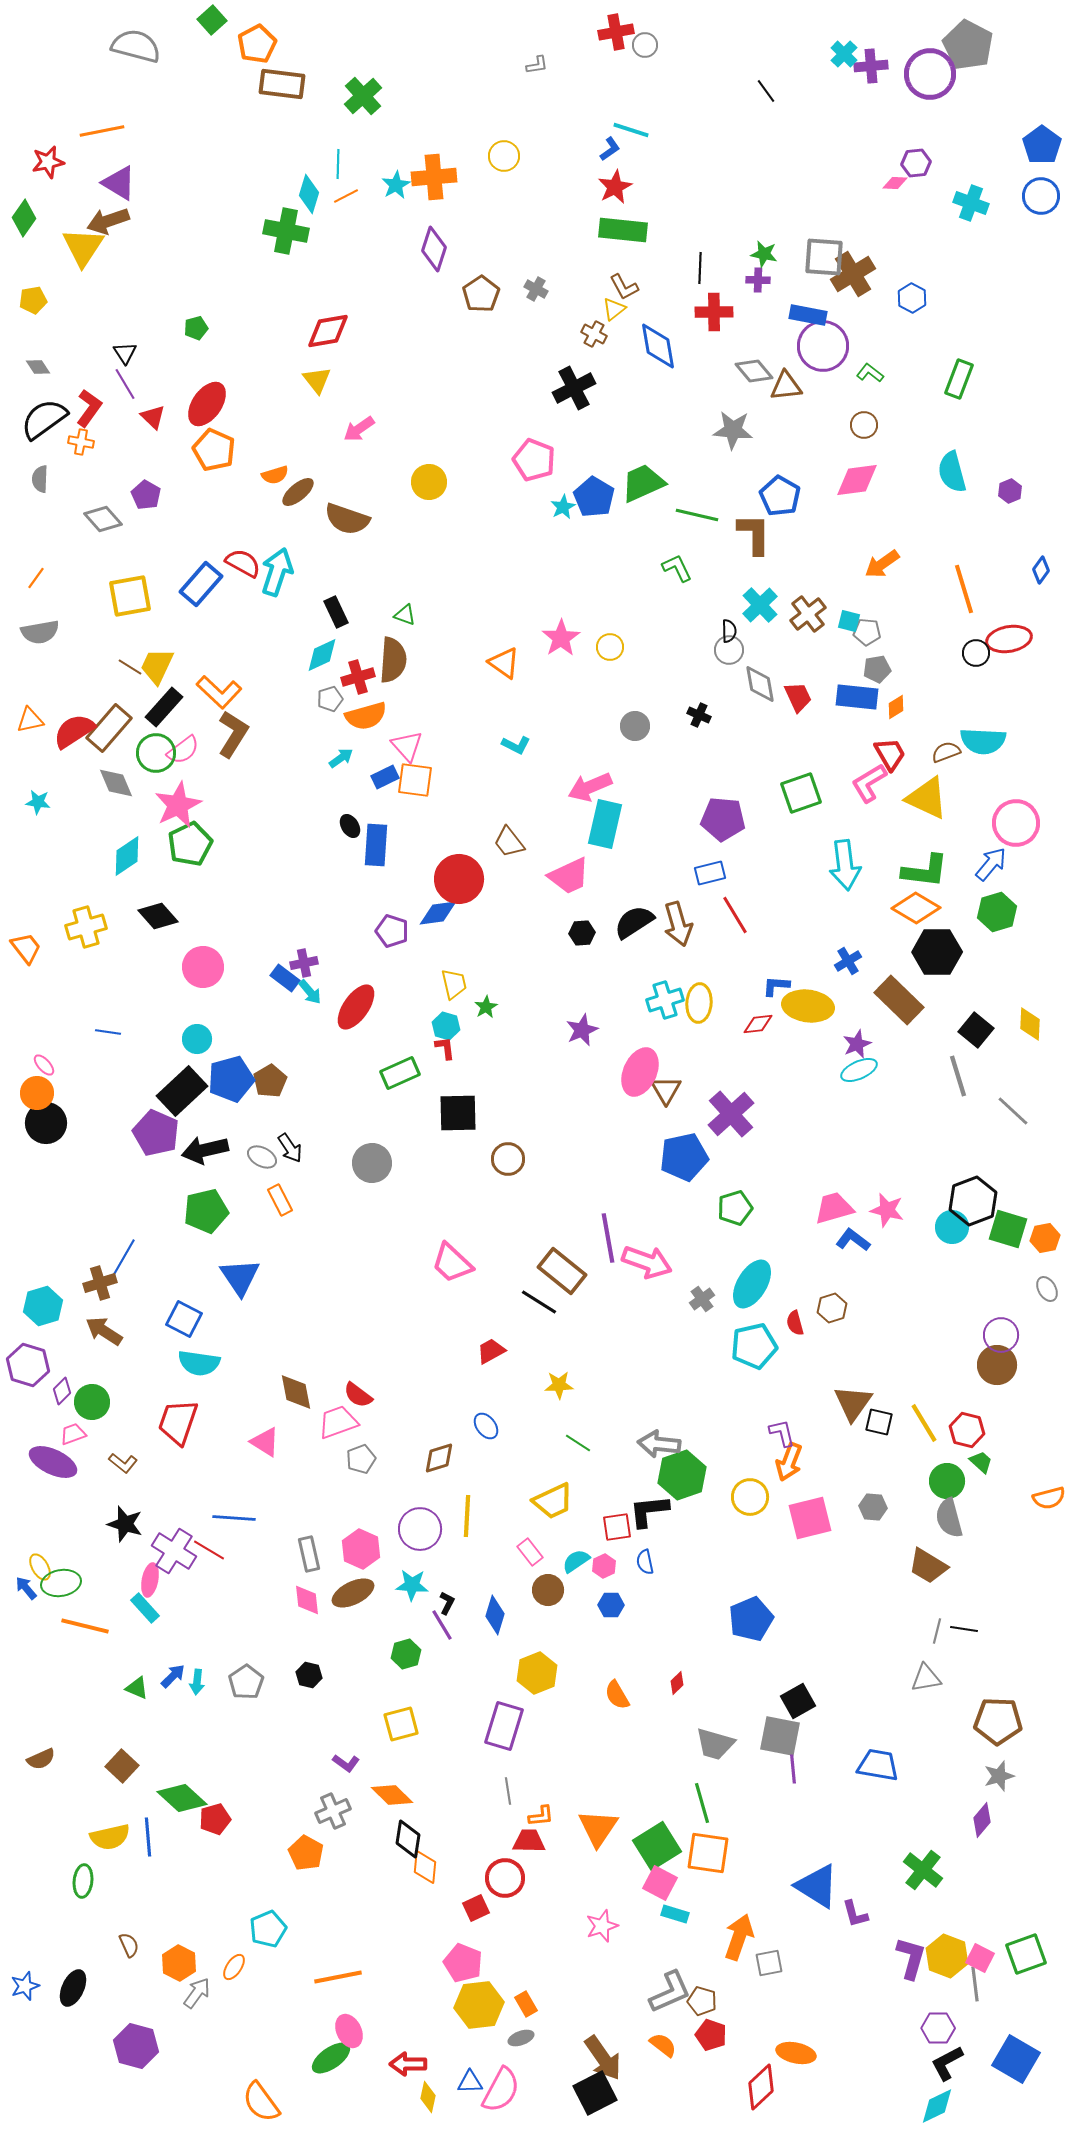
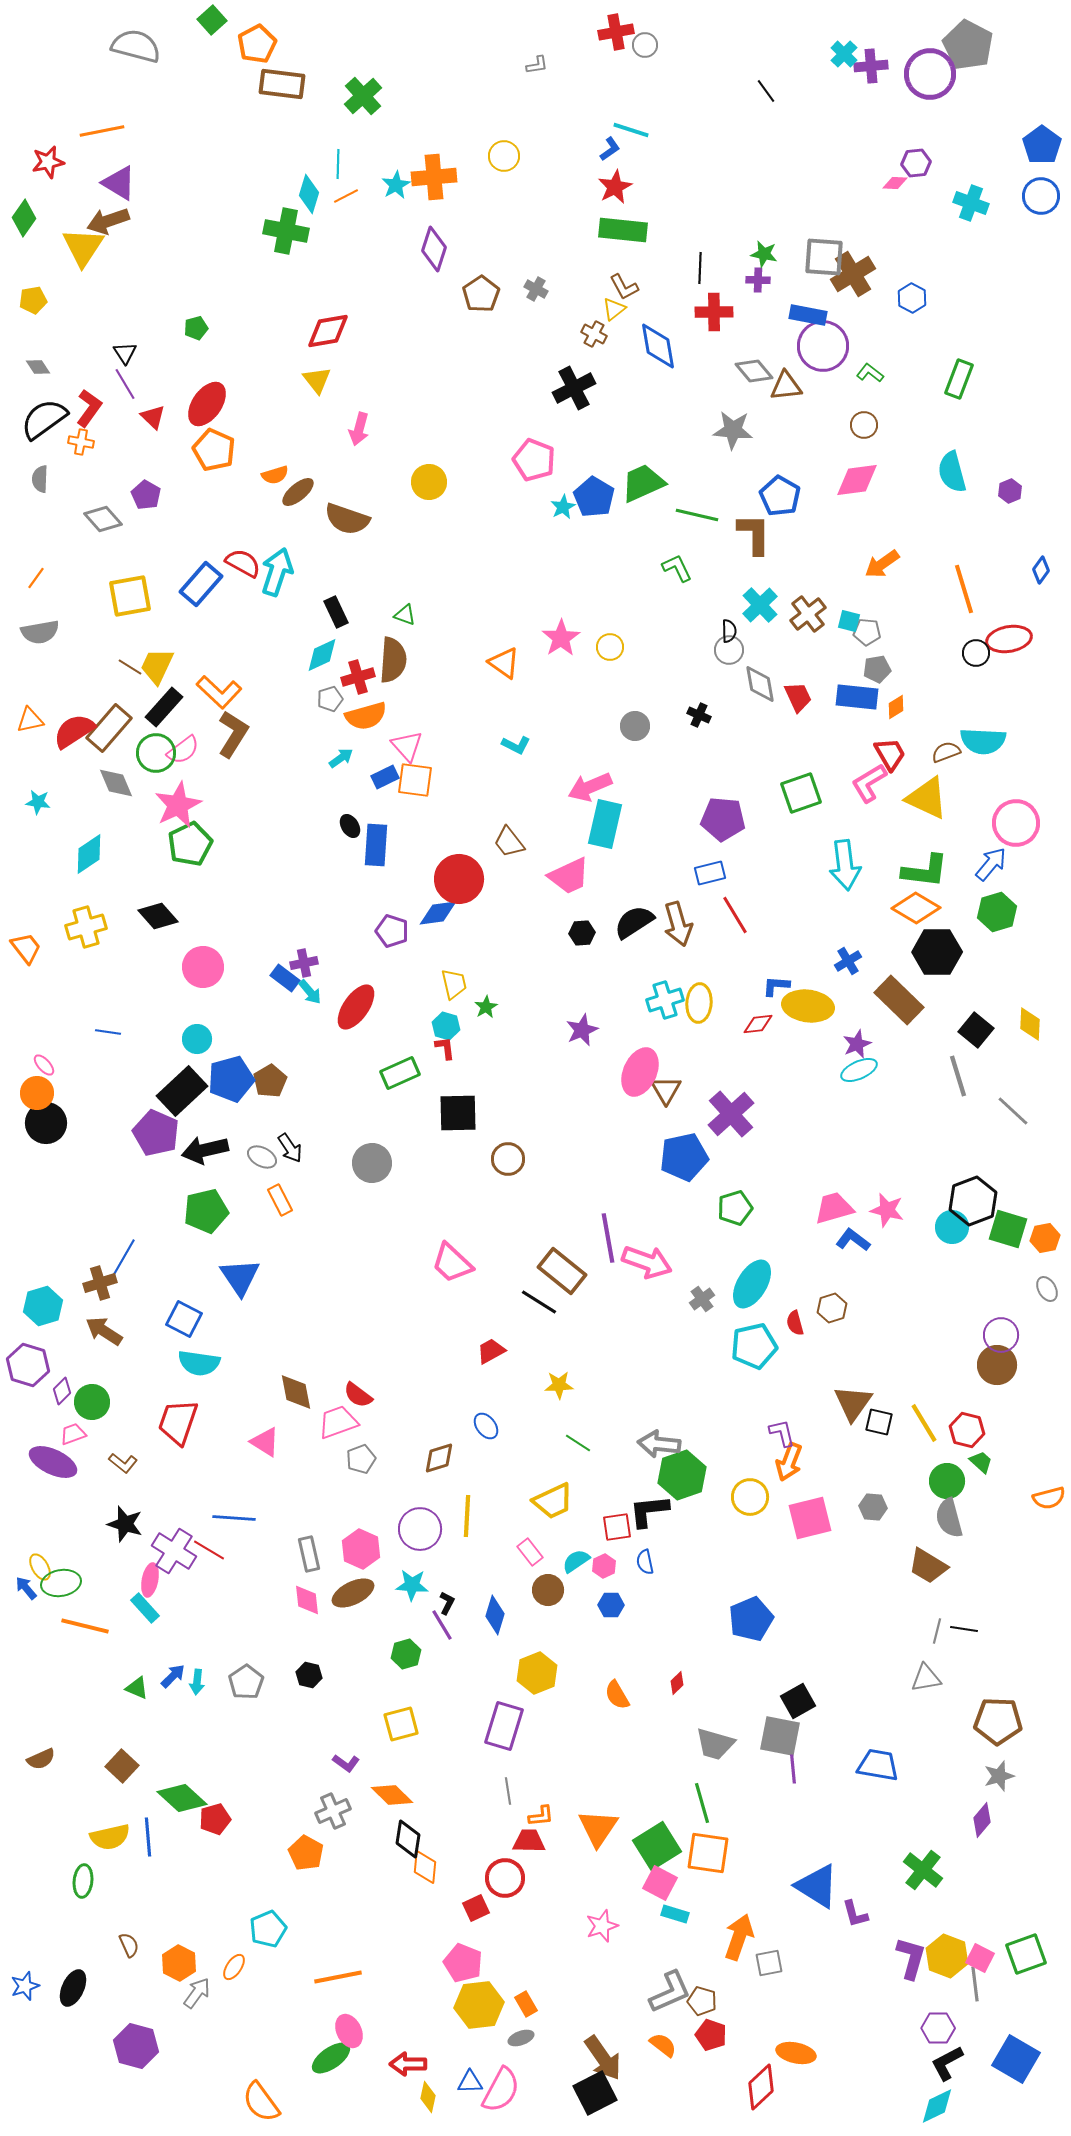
pink arrow at (359, 429): rotated 40 degrees counterclockwise
cyan diamond at (127, 856): moved 38 px left, 2 px up
